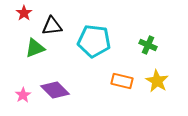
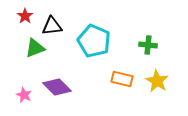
red star: moved 1 px right, 3 px down
cyan pentagon: rotated 16 degrees clockwise
green cross: rotated 18 degrees counterclockwise
orange rectangle: moved 2 px up
purple diamond: moved 2 px right, 3 px up
pink star: moved 1 px right; rotated 14 degrees counterclockwise
